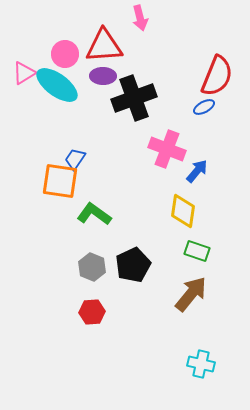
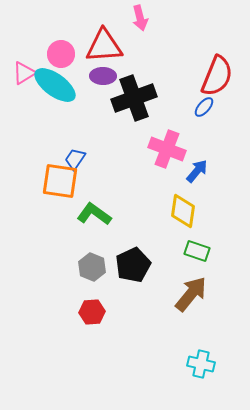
pink circle: moved 4 px left
cyan ellipse: moved 2 px left
blue ellipse: rotated 20 degrees counterclockwise
